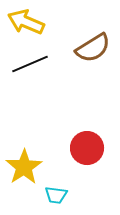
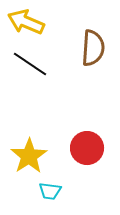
brown semicircle: rotated 54 degrees counterclockwise
black line: rotated 57 degrees clockwise
yellow star: moved 5 px right, 11 px up
cyan trapezoid: moved 6 px left, 4 px up
